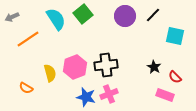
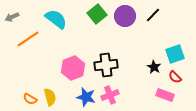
green square: moved 14 px right
cyan semicircle: rotated 20 degrees counterclockwise
cyan square: moved 18 px down; rotated 30 degrees counterclockwise
pink hexagon: moved 2 px left, 1 px down
yellow semicircle: moved 24 px down
orange semicircle: moved 4 px right, 11 px down
pink cross: moved 1 px right, 1 px down
